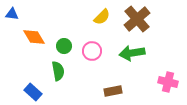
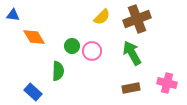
blue triangle: moved 1 px right, 1 px down
brown cross: rotated 20 degrees clockwise
green circle: moved 8 px right
green arrow: rotated 70 degrees clockwise
green semicircle: rotated 12 degrees clockwise
pink cross: moved 1 px left, 1 px down
brown rectangle: moved 18 px right, 3 px up
